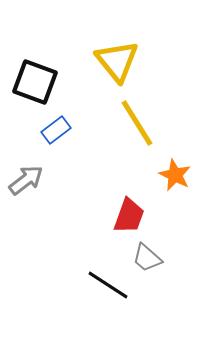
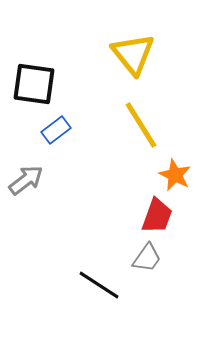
yellow triangle: moved 16 px right, 7 px up
black square: moved 1 px left, 2 px down; rotated 12 degrees counterclockwise
yellow line: moved 4 px right, 2 px down
red trapezoid: moved 28 px right
gray trapezoid: rotated 96 degrees counterclockwise
black line: moved 9 px left
